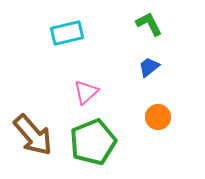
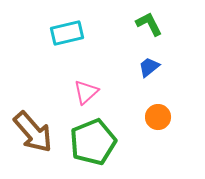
brown arrow: moved 3 px up
